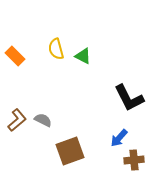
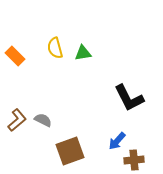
yellow semicircle: moved 1 px left, 1 px up
green triangle: moved 3 px up; rotated 36 degrees counterclockwise
blue arrow: moved 2 px left, 3 px down
